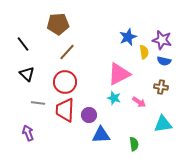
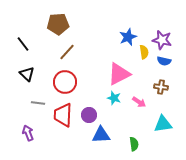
red trapezoid: moved 2 px left, 5 px down
